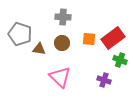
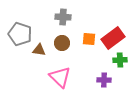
brown triangle: moved 1 px down
green cross: rotated 24 degrees counterclockwise
purple cross: rotated 16 degrees counterclockwise
